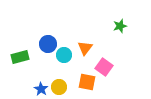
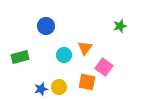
blue circle: moved 2 px left, 18 px up
blue star: rotated 24 degrees clockwise
